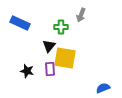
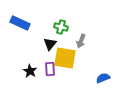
gray arrow: moved 26 px down
green cross: rotated 16 degrees clockwise
black triangle: moved 1 px right, 2 px up
black star: moved 3 px right; rotated 16 degrees clockwise
blue semicircle: moved 10 px up
